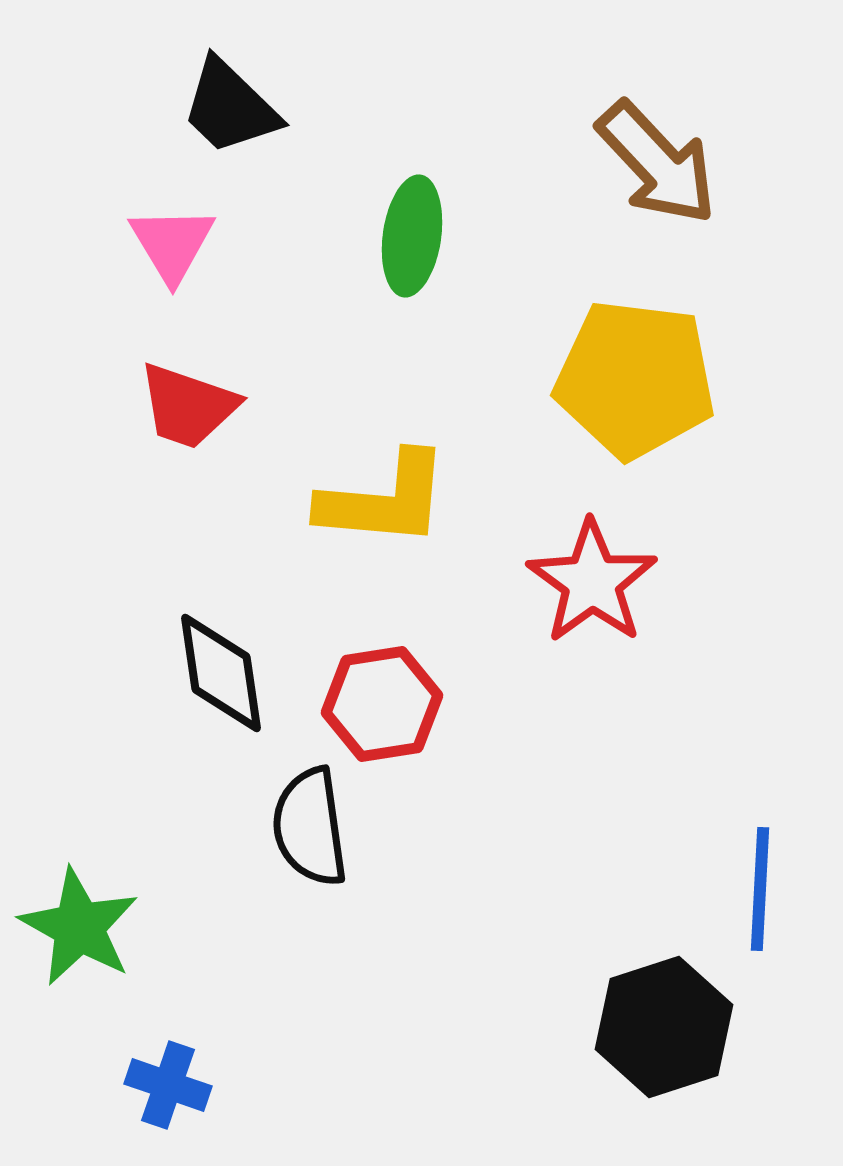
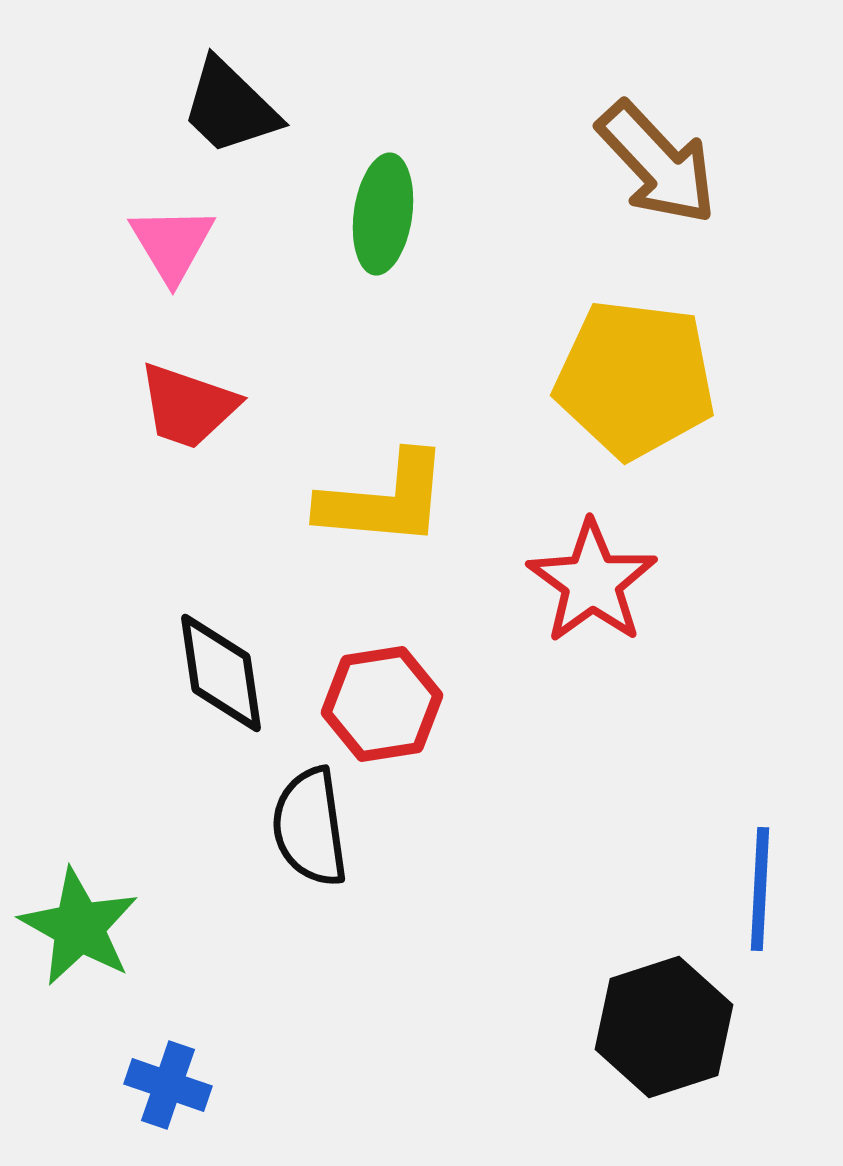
green ellipse: moved 29 px left, 22 px up
